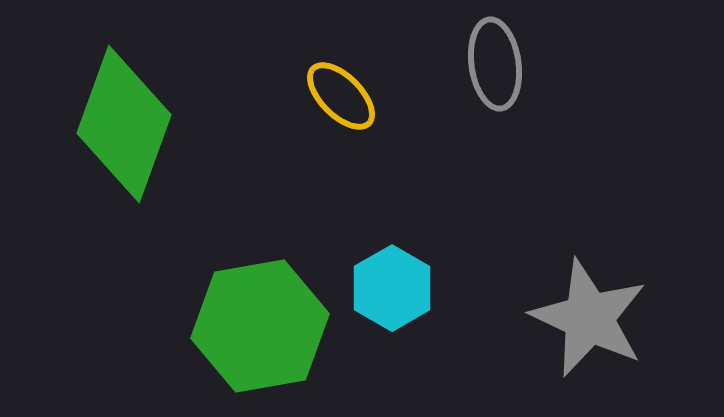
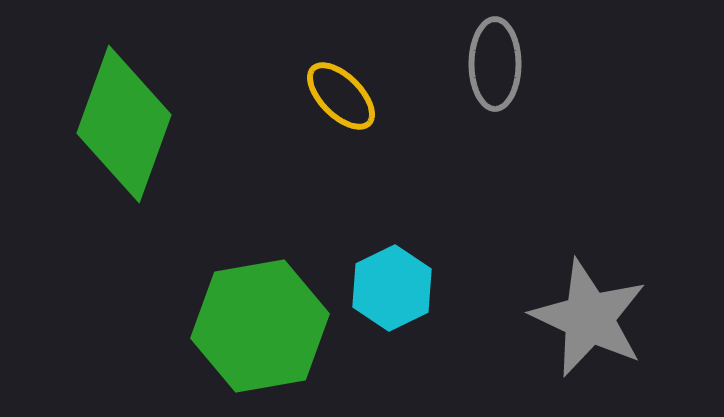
gray ellipse: rotated 8 degrees clockwise
cyan hexagon: rotated 4 degrees clockwise
